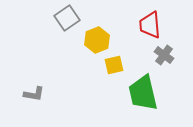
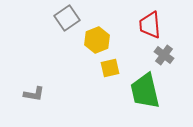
yellow square: moved 4 px left, 3 px down
green trapezoid: moved 2 px right, 2 px up
